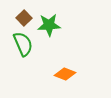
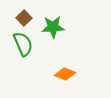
green star: moved 4 px right, 2 px down
